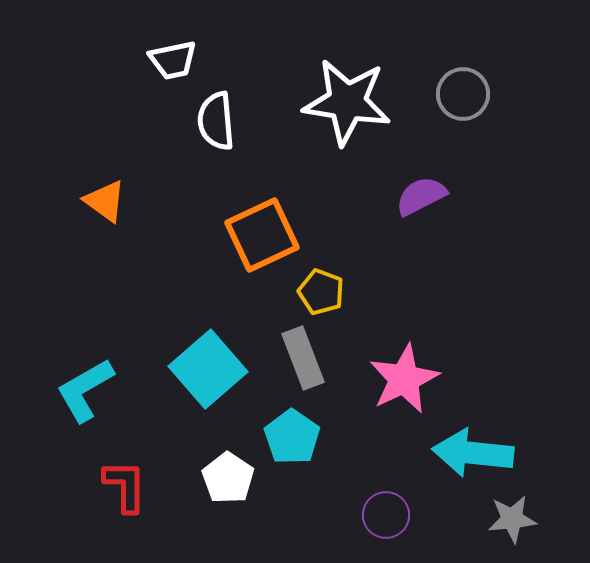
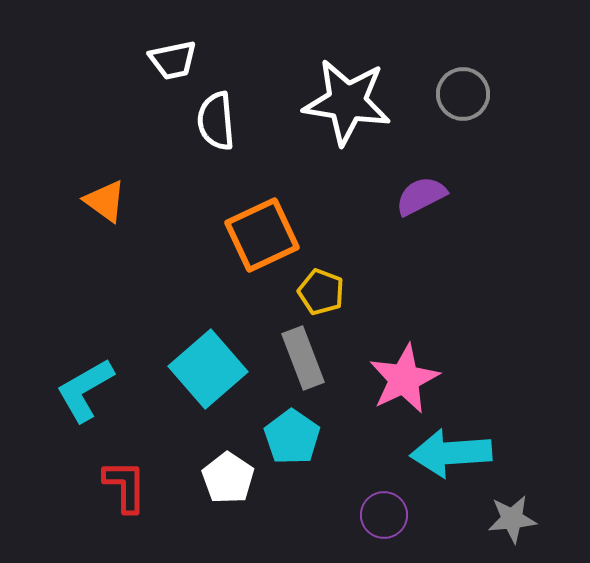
cyan arrow: moved 22 px left; rotated 10 degrees counterclockwise
purple circle: moved 2 px left
